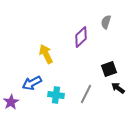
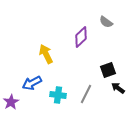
gray semicircle: rotated 72 degrees counterclockwise
black square: moved 1 px left, 1 px down
cyan cross: moved 2 px right
